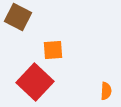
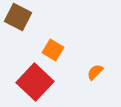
orange square: rotated 35 degrees clockwise
orange semicircle: moved 11 px left, 19 px up; rotated 138 degrees counterclockwise
